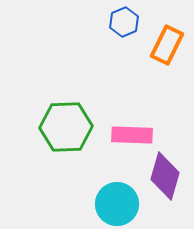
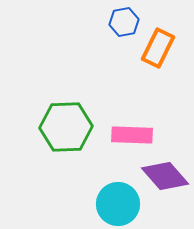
blue hexagon: rotated 12 degrees clockwise
orange rectangle: moved 9 px left, 3 px down
purple diamond: rotated 57 degrees counterclockwise
cyan circle: moved 1 px right
